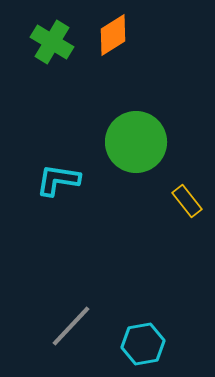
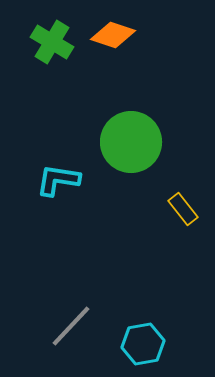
orange diamond: rotated 51 degrees clockwise
green circle: moved 5 px left
yellow rectangle: moved 4 px left, 8 px down
